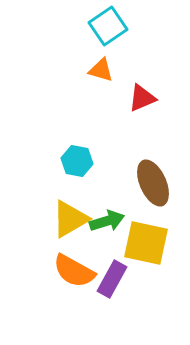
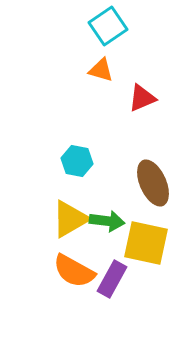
green arrow: rotated 24 degrees clockwise
